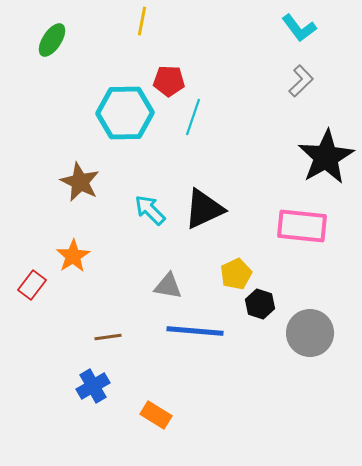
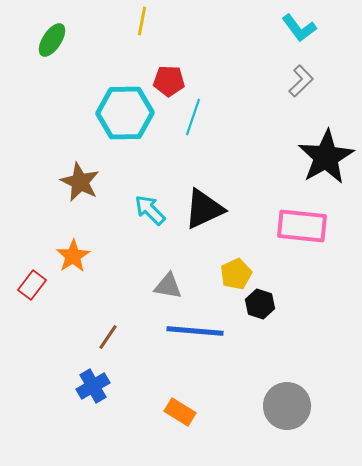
gray circle: moved 23 px left, 73 px down
brown line: rotated 48 degrees counterclockwise
orange rectangle: moved 24 px right, 3 px up
